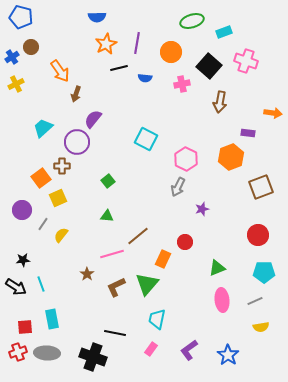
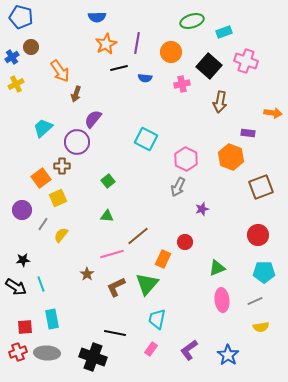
orange hexagon at (231, 157): rotated 20 degrees counterclockwise
